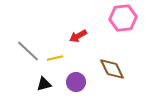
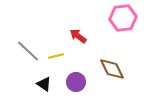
red arrow: rotated 66 degrees clockwise
yellow line: moved 1 px right, 2 px up
black triangle: rotated 49 degrees clockwise
